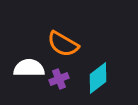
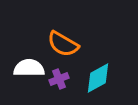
cyan diamond: rotated 8 degrees clockwise
